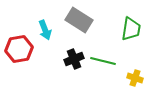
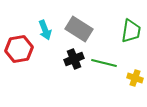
gray rectangle: moved 9 px down
green trapezoid: moved 2 px down
green line: moved 1 px right, 2 px down
